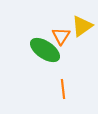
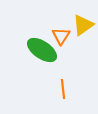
yellow triangle: moved 1 px right, 1 px up
green ellipse: moved 3 px left
